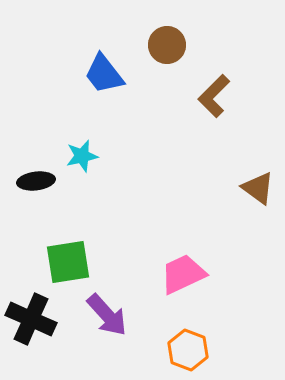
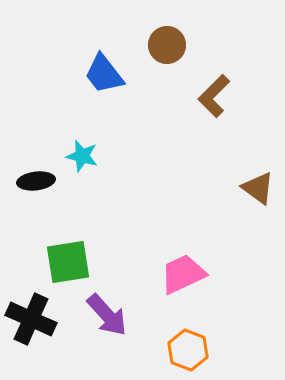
cyan star: rotated 28 degrees clockwise
